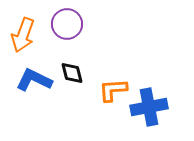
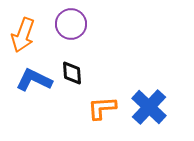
purple circle: moved 4 px right
black diamond: rotated 10 degrees clockwise
orange L-shape: moved 11 px left, 18 px down
blue cross: rotated 36 degrees counterclockwise
